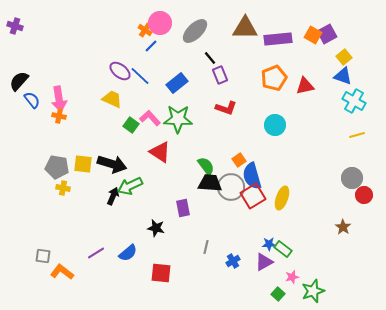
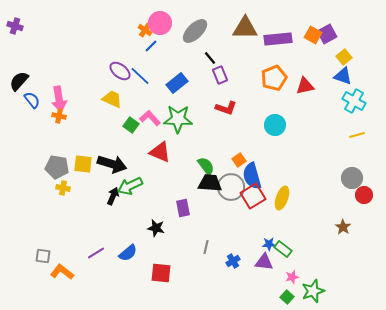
red triangle at (160, 152): rotated 10 degrees counterclockwise
purple triangle at (264, 262): rotated 36 degrees clockwise
green square at (278, 294): moved 9 px right, 3 px down
